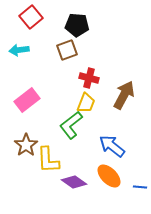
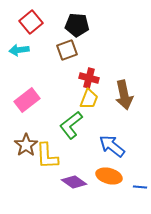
red square: moved 5 px down
brown arrow: rotated 140 degrees clockwise
yellow trapezoid: moved 3 px right, 4 px up
yellow L-shape: moved 1 px left, 4 px up
orange ellipse: rotated 30 degrees counterclockwise
